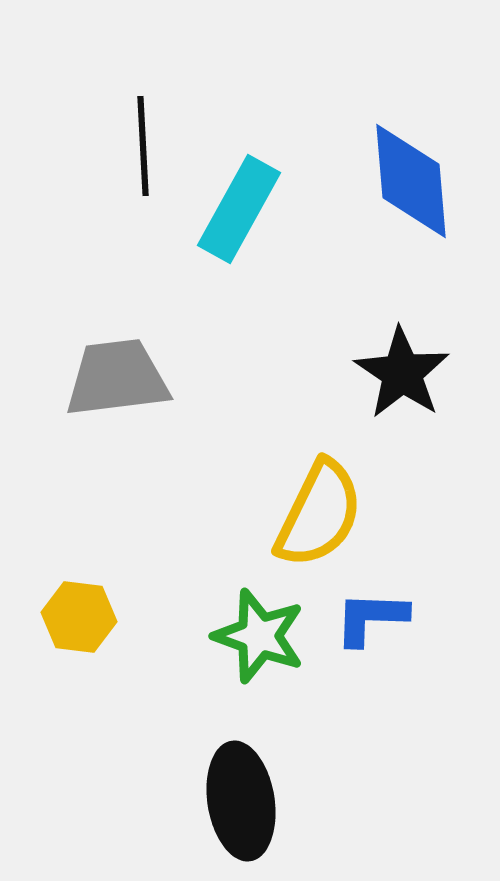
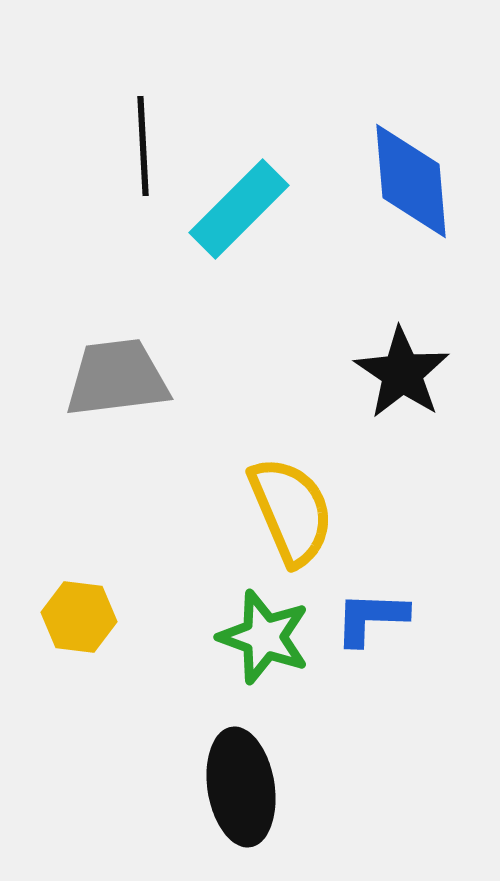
cyan rectangle: rotated 16 degrees clockwise
yellow semicircle: moved 28 px left, 3 px up; rotated 49 degrees counterclockwise
green star: moved 5 px right, 1 px down
black ellipse: moved 14 px up
